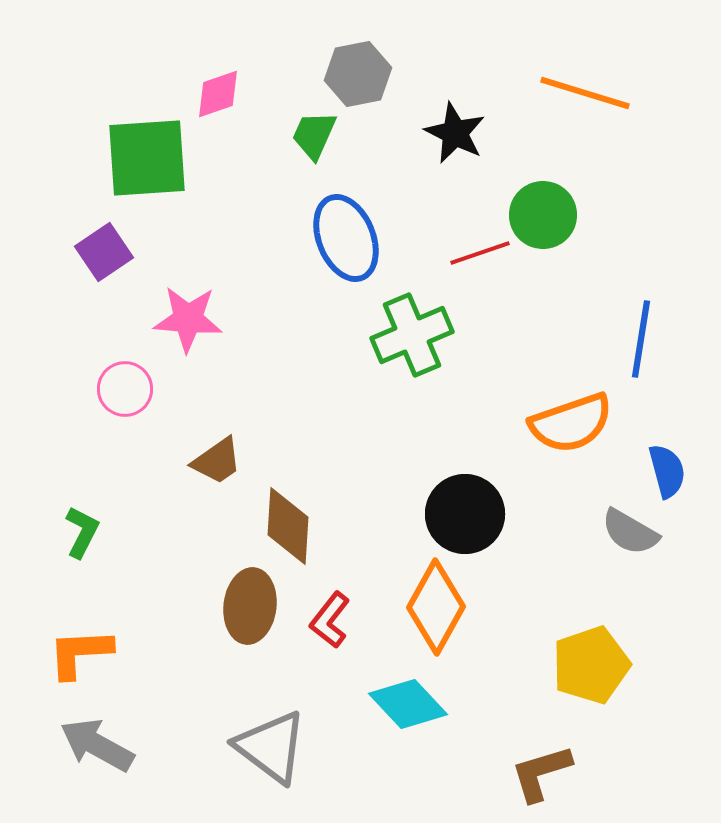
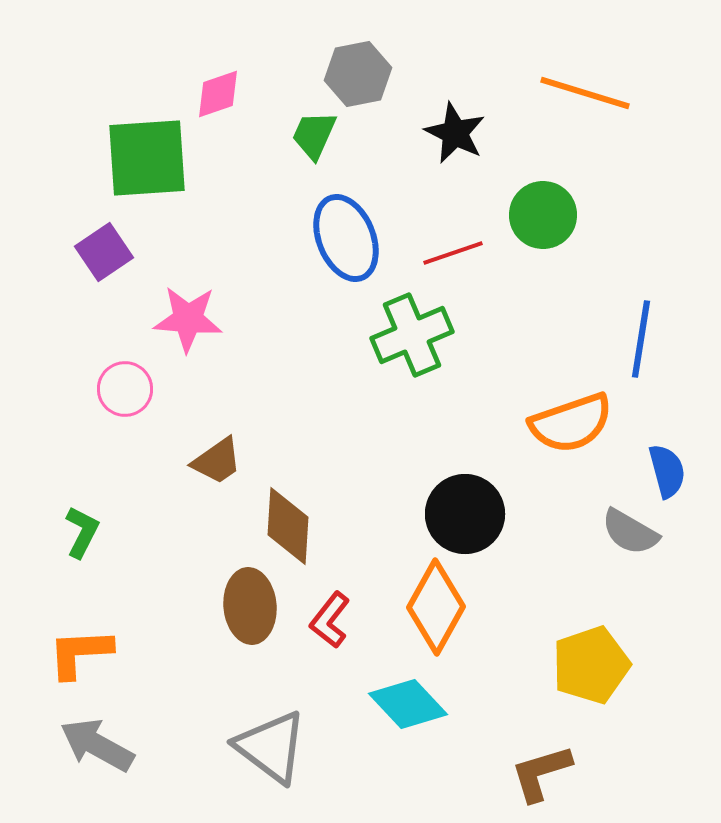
red line: moved 27 px left
brown ellipse: rotated 12 degrees counterclockwise
